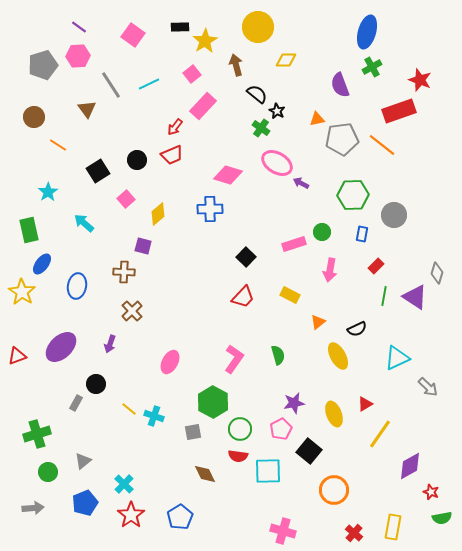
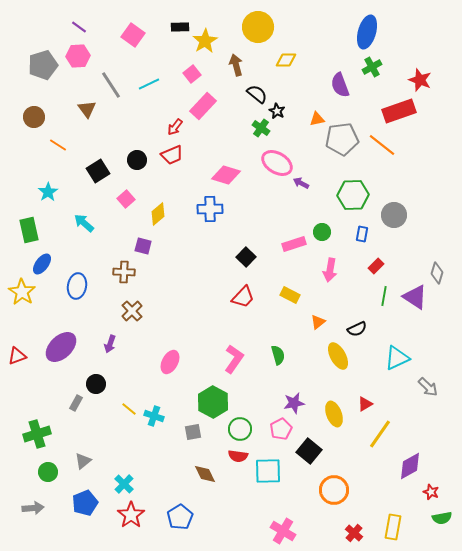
pink diamond at (228, 175): moved 2 px left
pink cross at (283, 531): rotated 15 degrees clockwise
